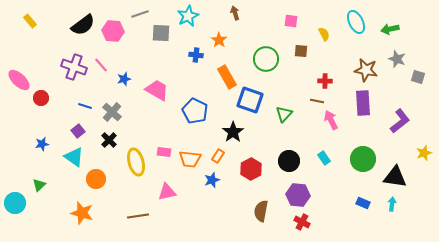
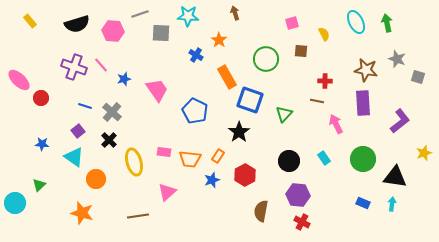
cyan star at (188, 16): rotated 30 degrees clockwise
pink square at (291, 21): moved 1 px right, 2 px down; rotated 24 degrees counterclockwise
black semicircle at (83, 25): moved 6 px left, 1 px up; rotated 20 degrees clockwise
green arrow at (390, 29): moved 3 px left, 6 px up; rotated 90 degrees clockwise
blue cross at (196, 55): rotated 24 degrees clockwise
pink trapezoid at (157, 90): rotated 25 degrees clockwise
pink arrow at (331, 120): moved 5 px right, 4 px down
black star at (233, 132): moved 6 px right
blue star at (42, 144): rotated 16 degrees clockwise
yellow ellipse at (136, 162): moved 2 px left
red hexagon at (251, 169): moved 6 px left, 6 px down
pink triangle at (167, 192): rotated 30 degrees counterclockwise
